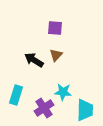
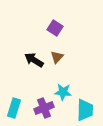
purple square: rotated 28 degrees clockwise
brown triangle: moved 1 px right, 2 px down
cyan rectangle: moved 2 px left, 13 px down
purple cross: rotated 12 degrees clockwise
